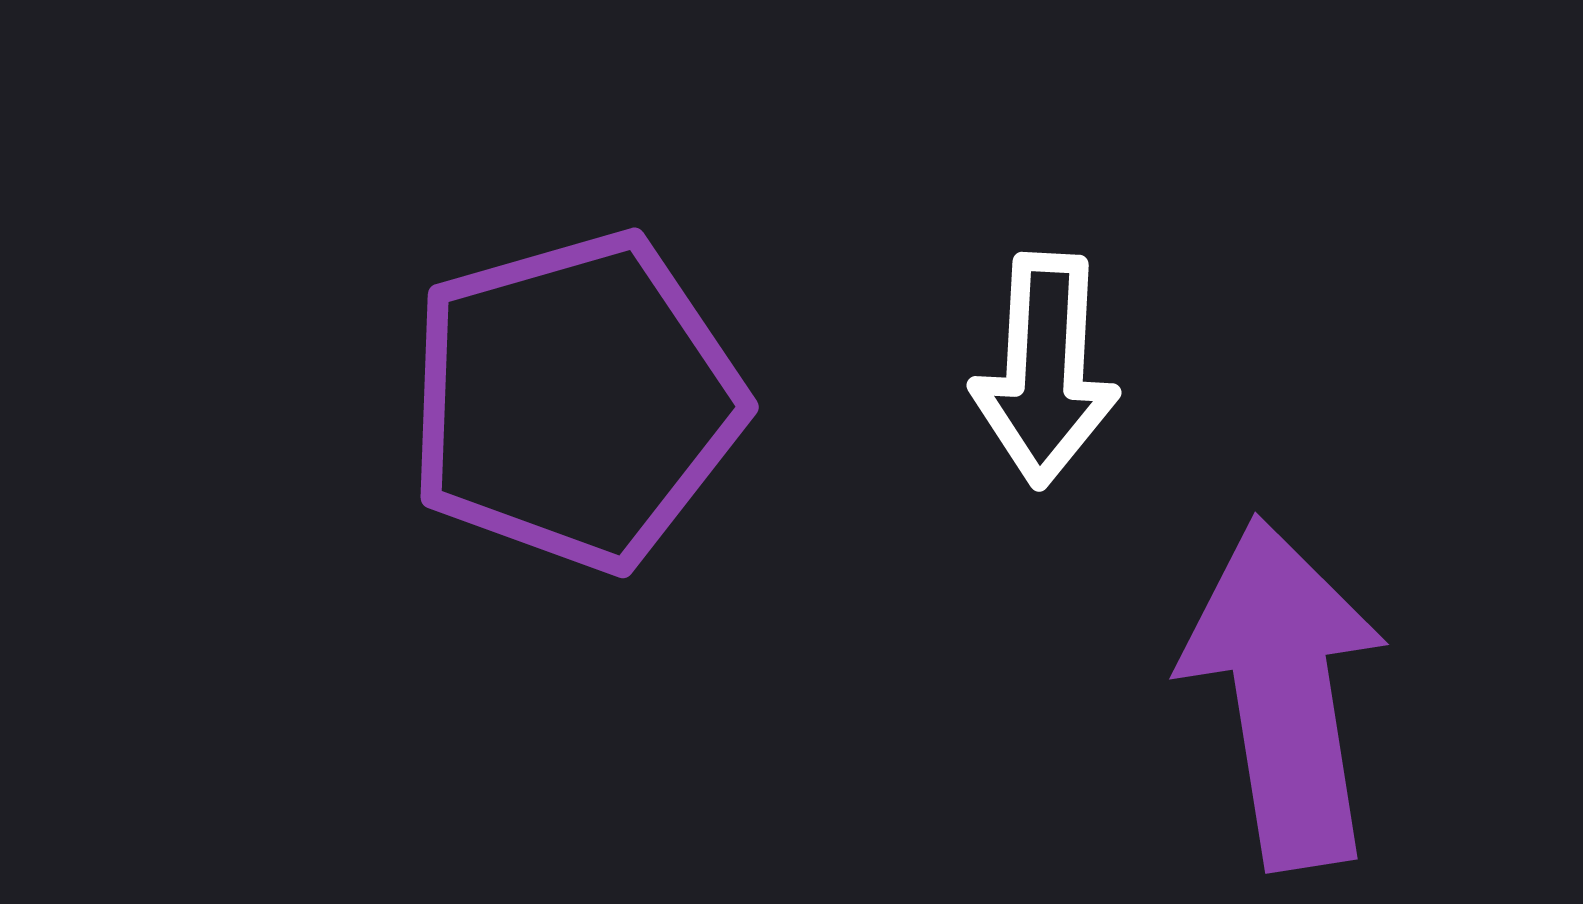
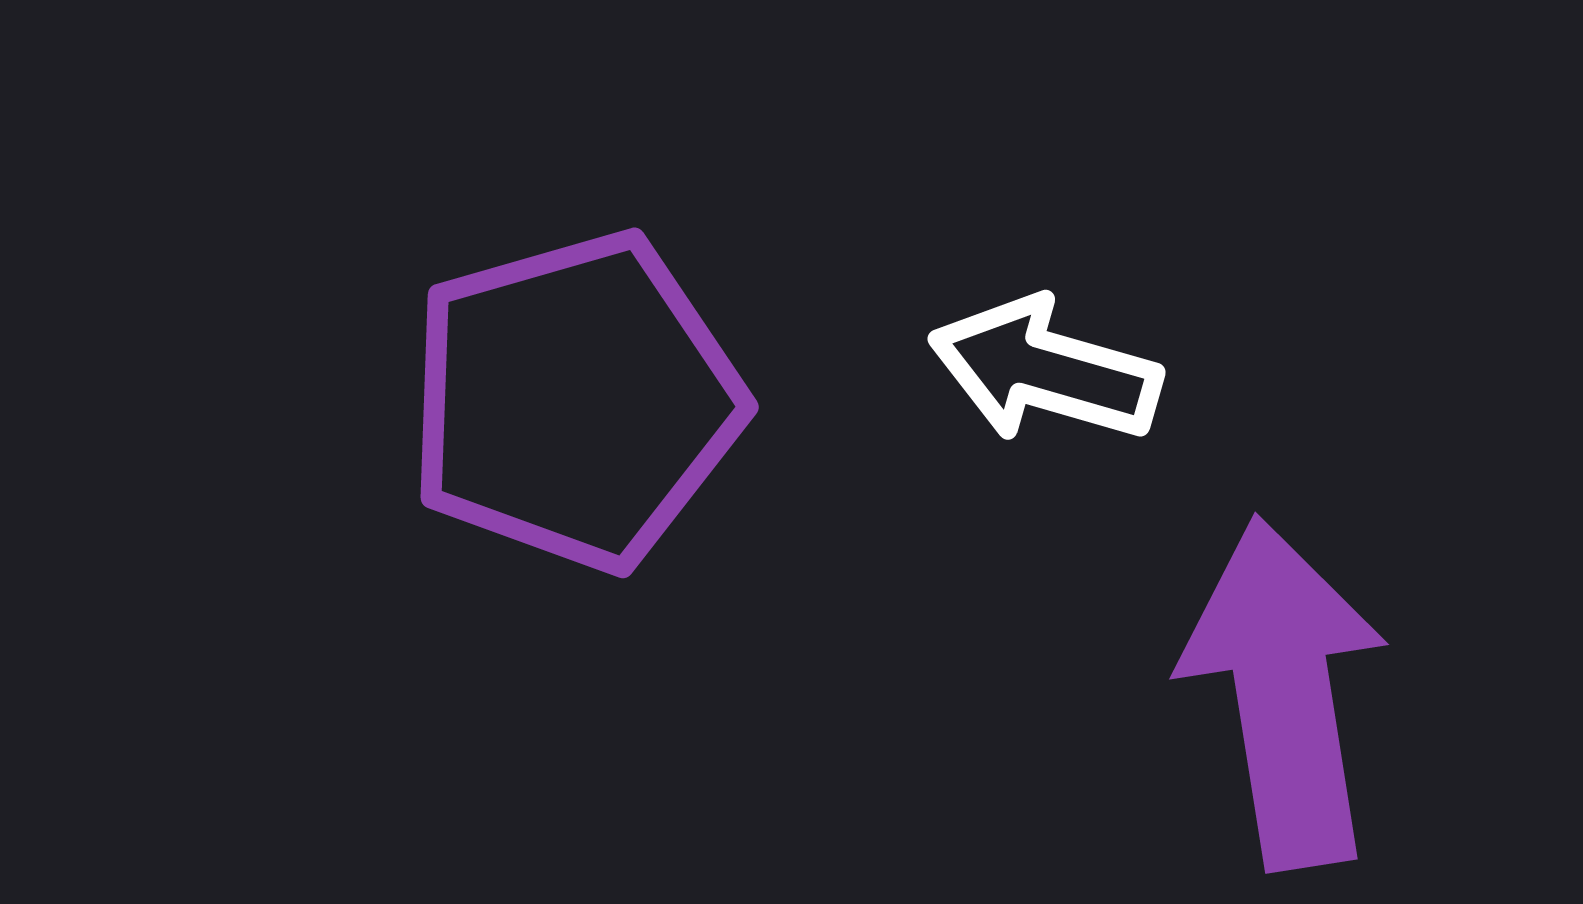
white arrow: rotated 103 degrees clockwise
